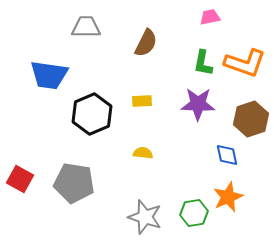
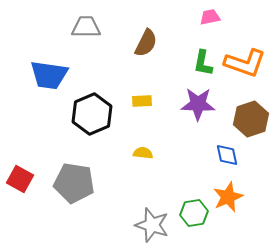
gray star: moved 7 px right, 8 px down
